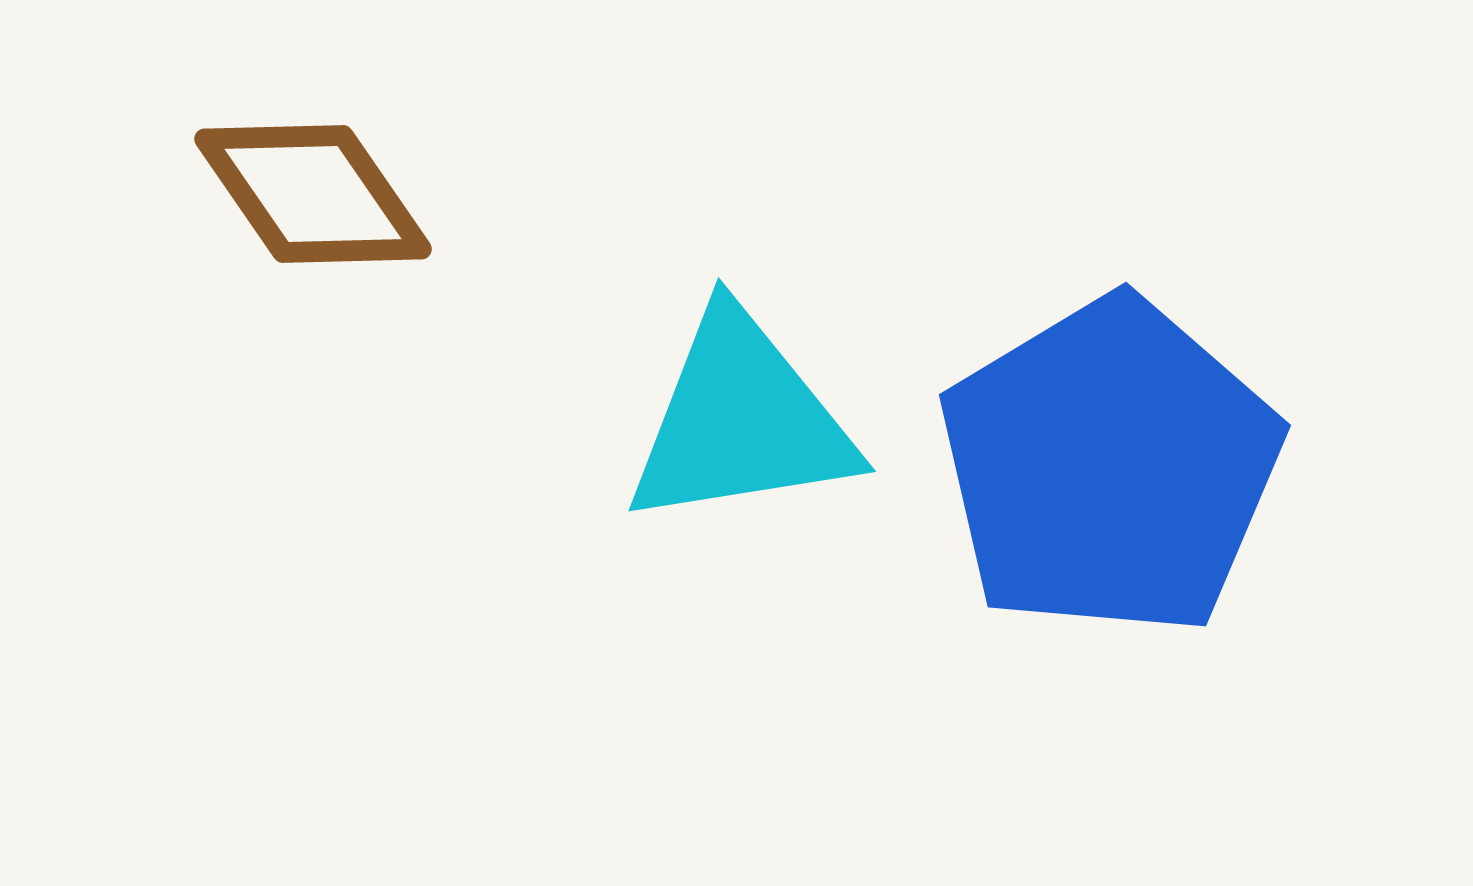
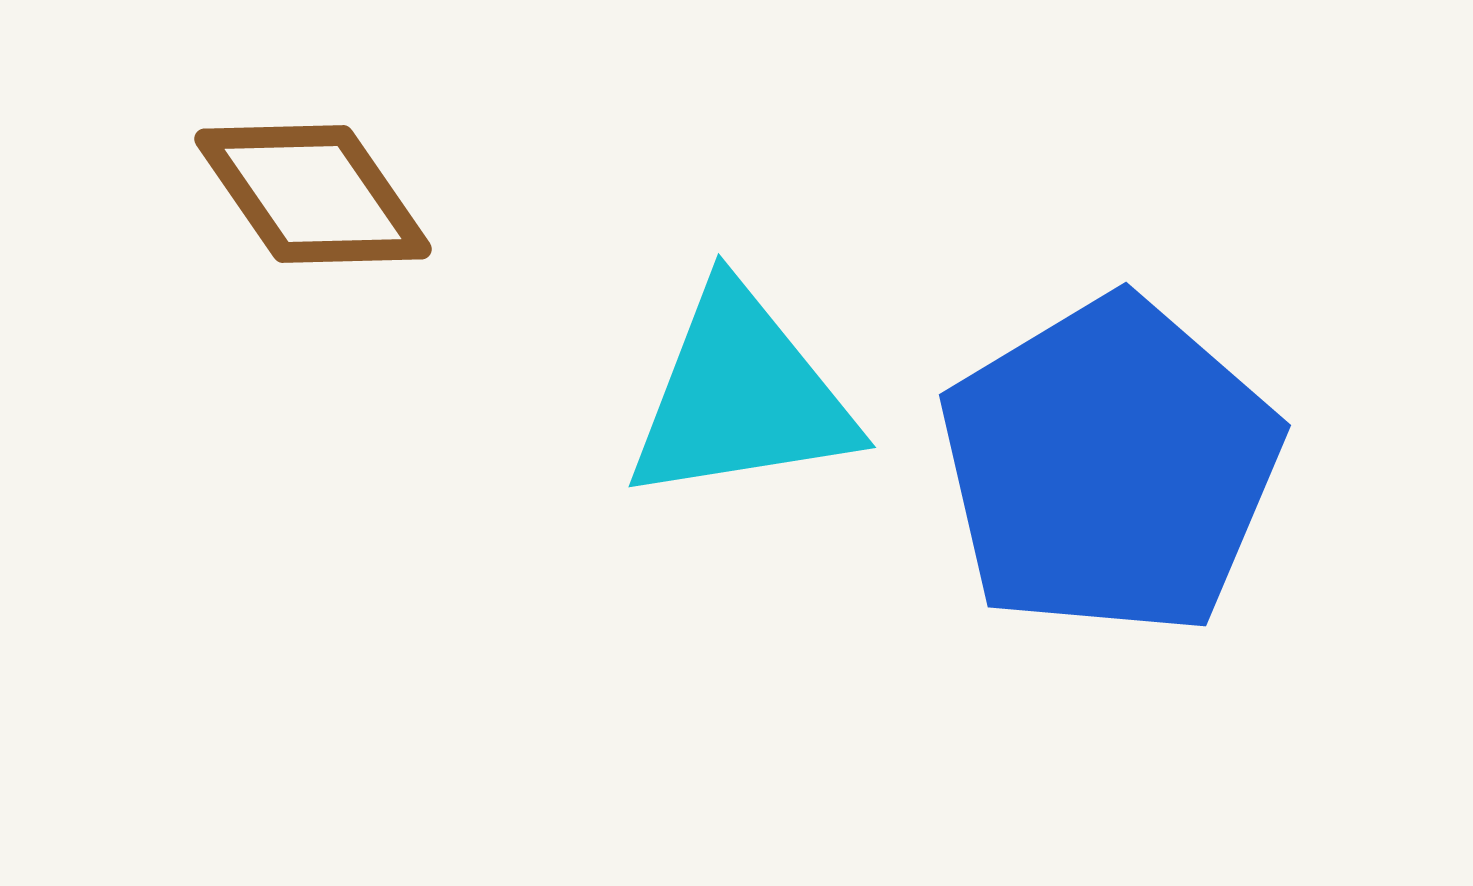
cyan triangle: moved 24 px up
